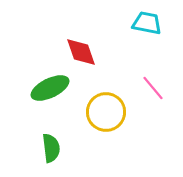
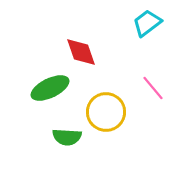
cyan trapezoid: rotated 48 degrees counterclockwise
green semicircle: moved 16 px right, 11 px up; rotated 100 degrees clockwise
